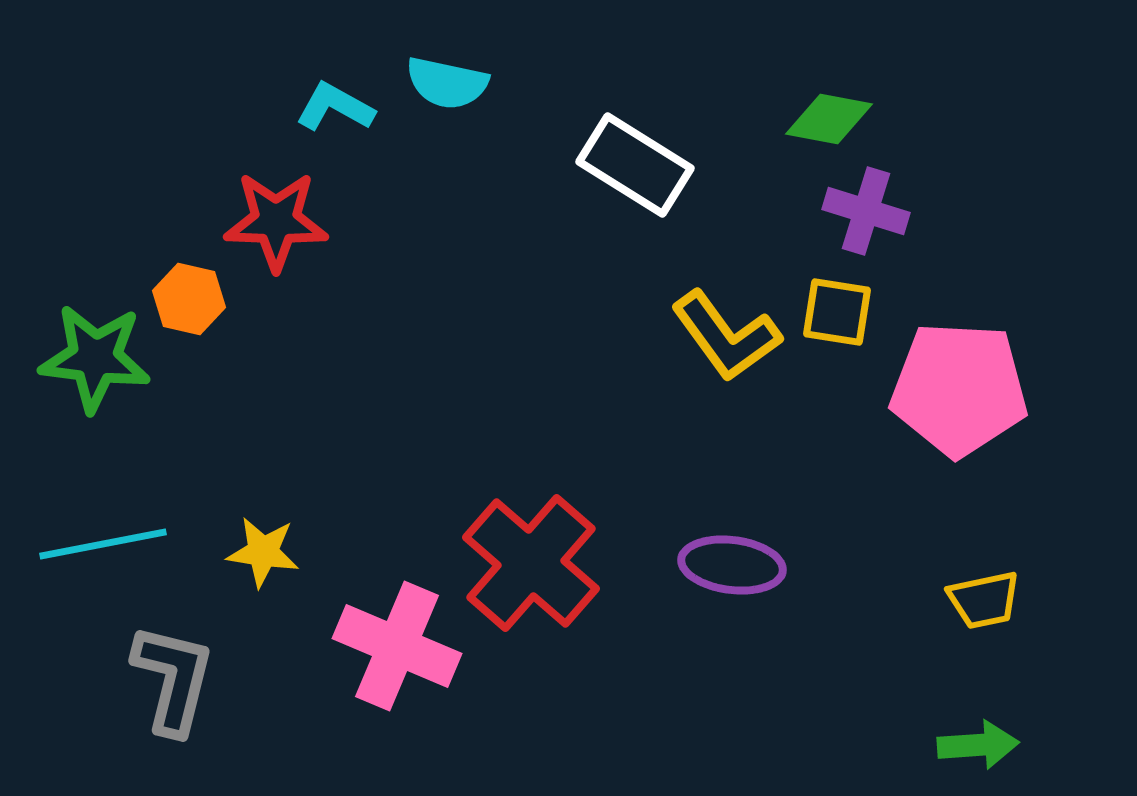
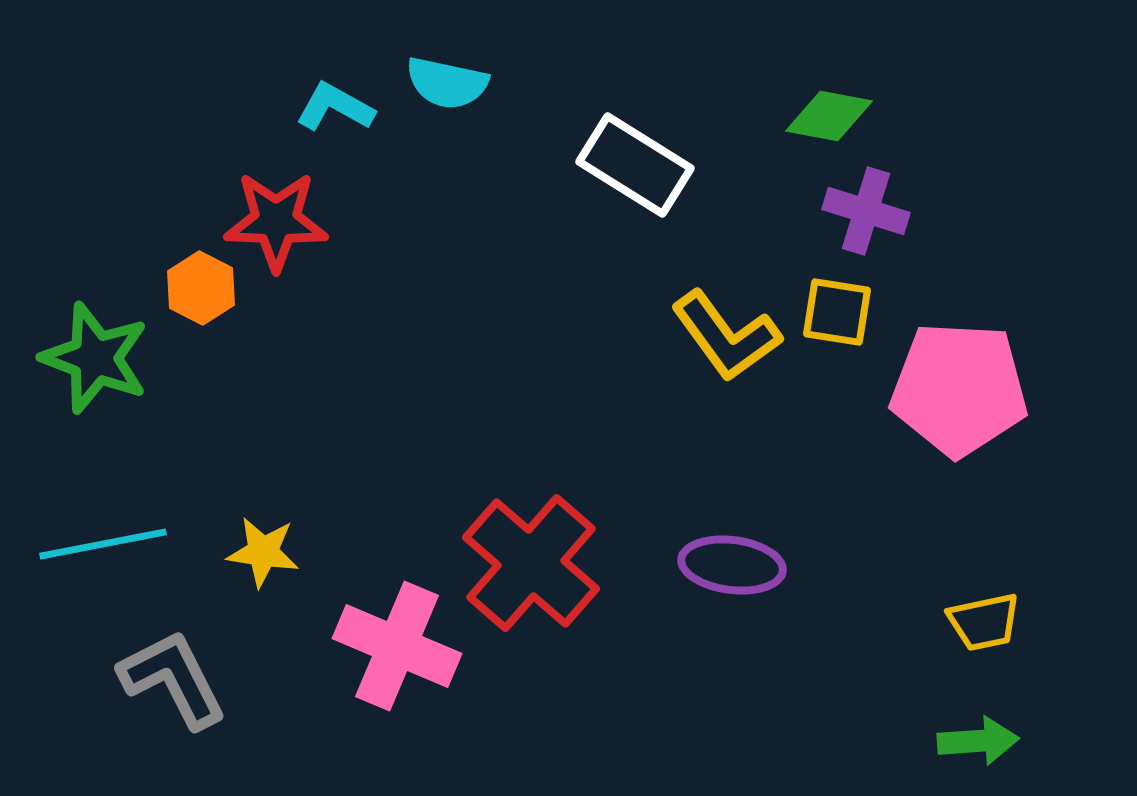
green diamond: moved 3 px up
orange hexagon: moved 12 px right, 11 px up; rotated 14 degrees clockwise
green star: rotated 14 degrees clockwise
yellow trapezoid: moved 22 px down
gray L-shape: rotated 41 degrees counterclockwise
green arrow: moved 4 px up
